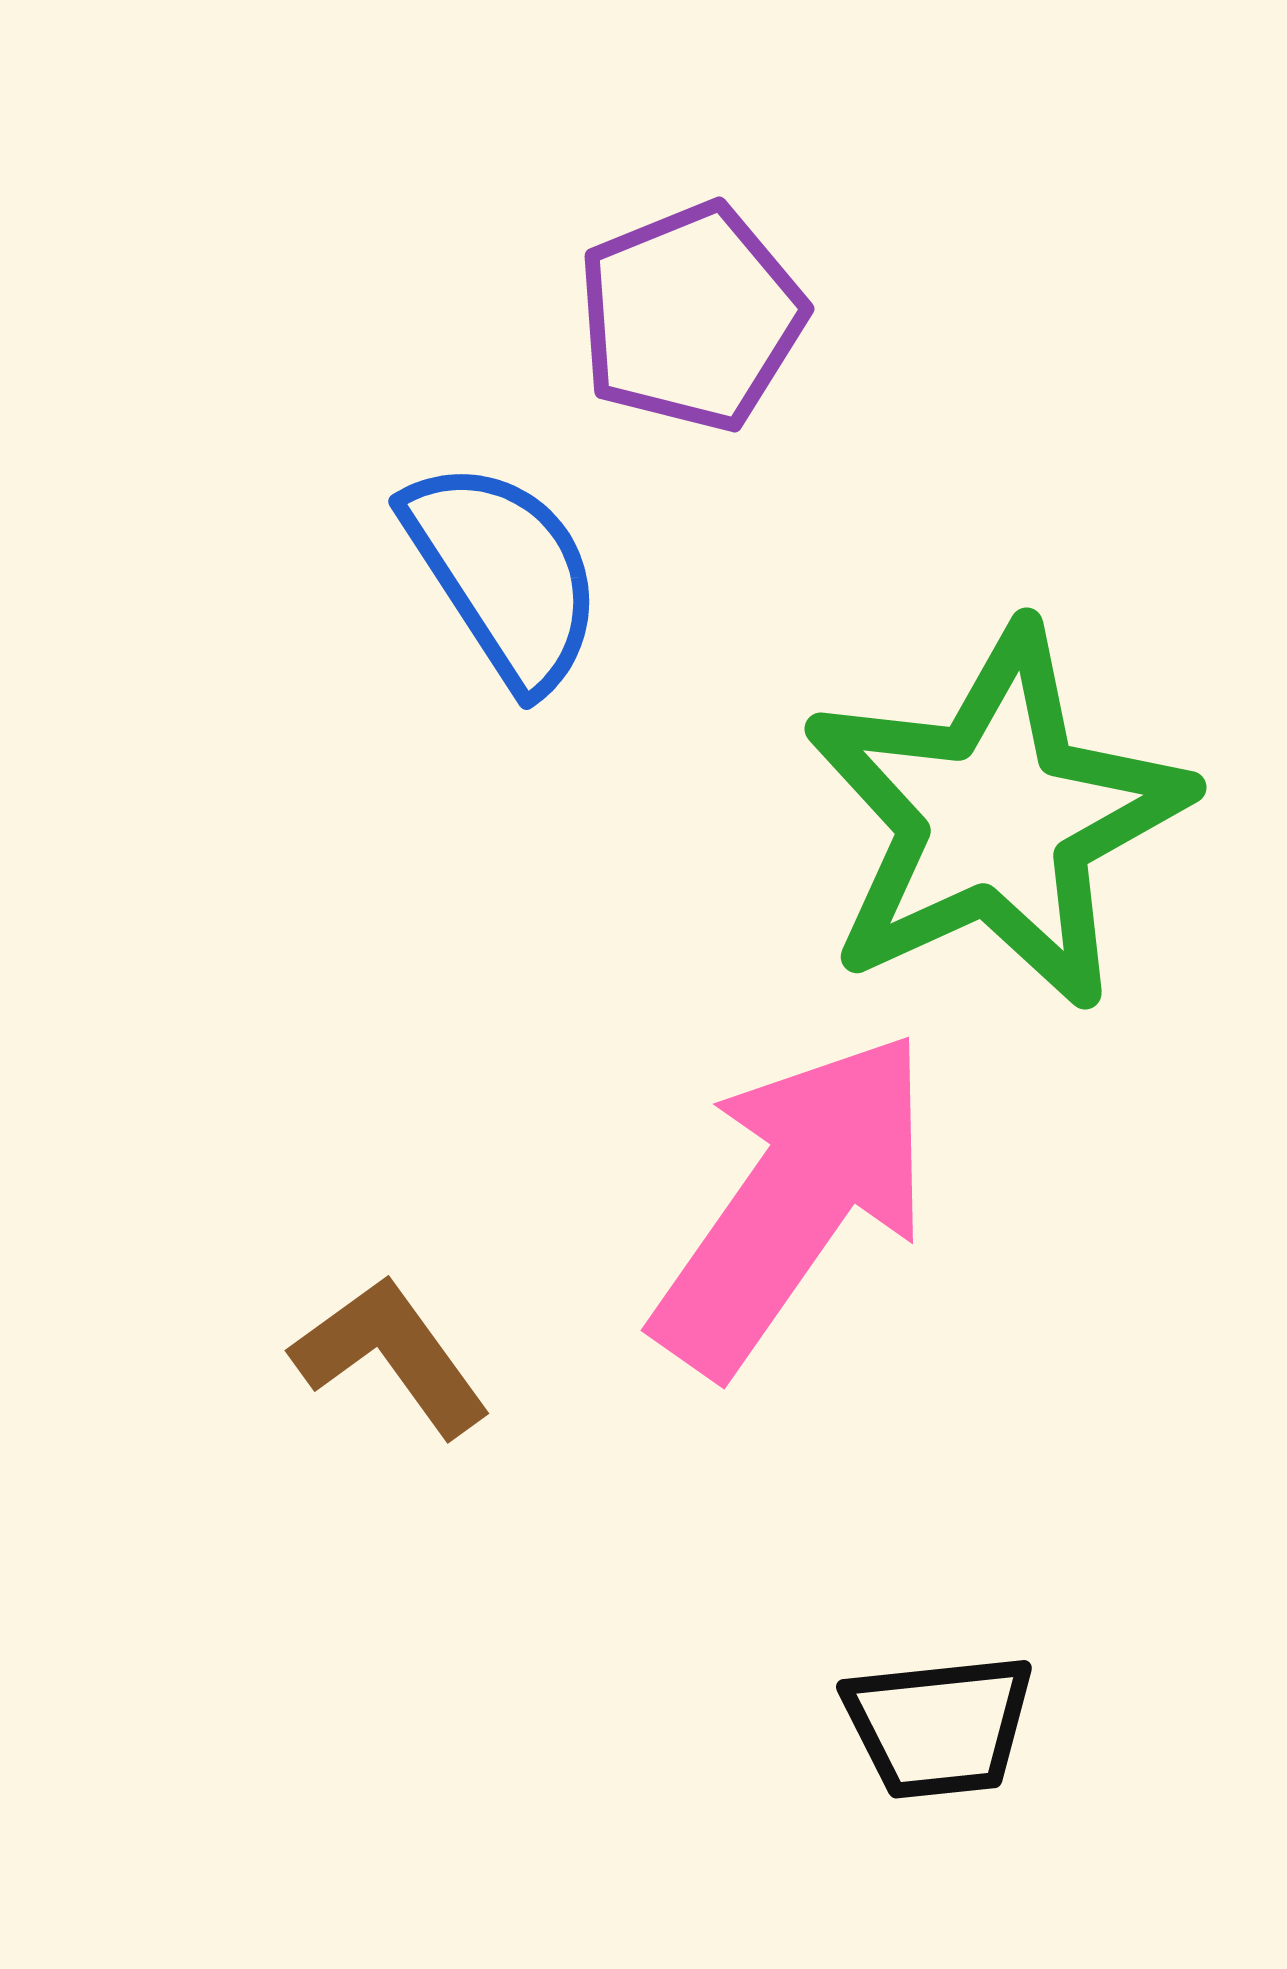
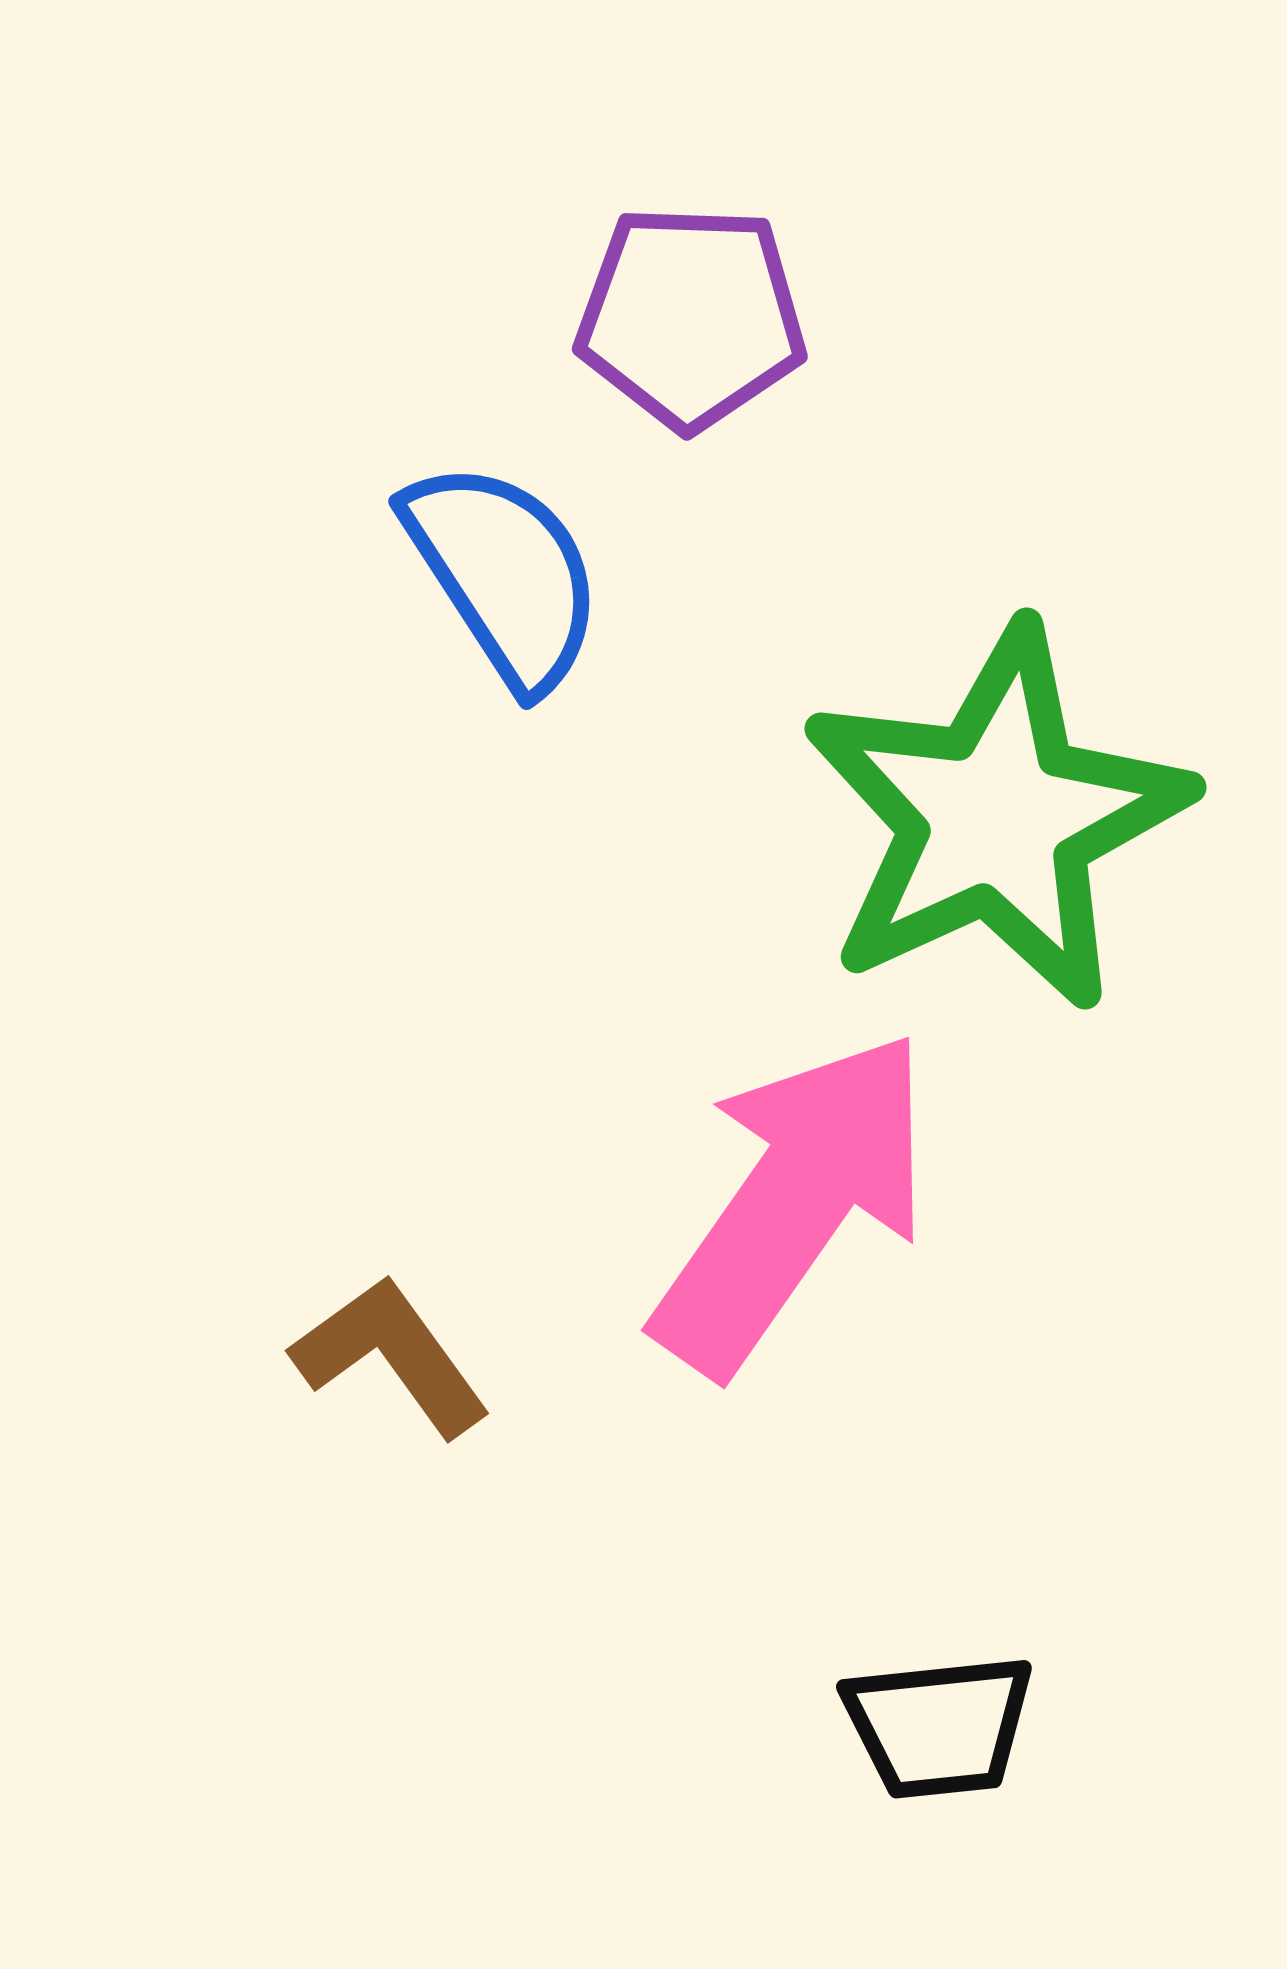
purple pentagon: rotated 24 degrees clockwise
